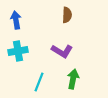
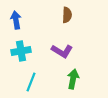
cyan cross: moved 3 px right
cyan line: moved 8 px left
